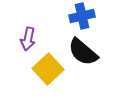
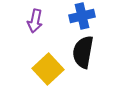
purple arrow: moved 7 px right, 18 px up
black semicircle: rotated 60 degrees clockwise
